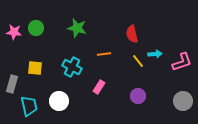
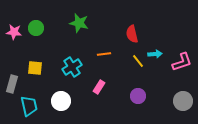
green star: moved 2 px right, 5 px up
cyan cross: rotated 30 degrees clockwise
white circle: moved 2 px right
